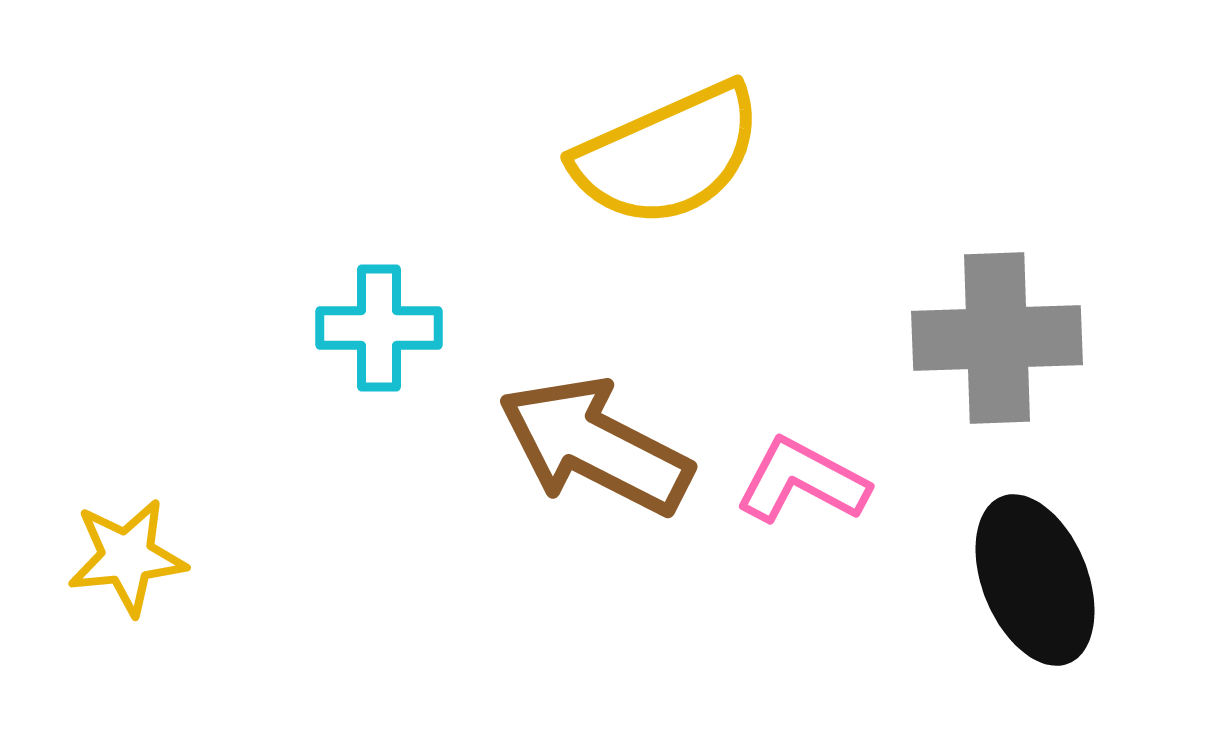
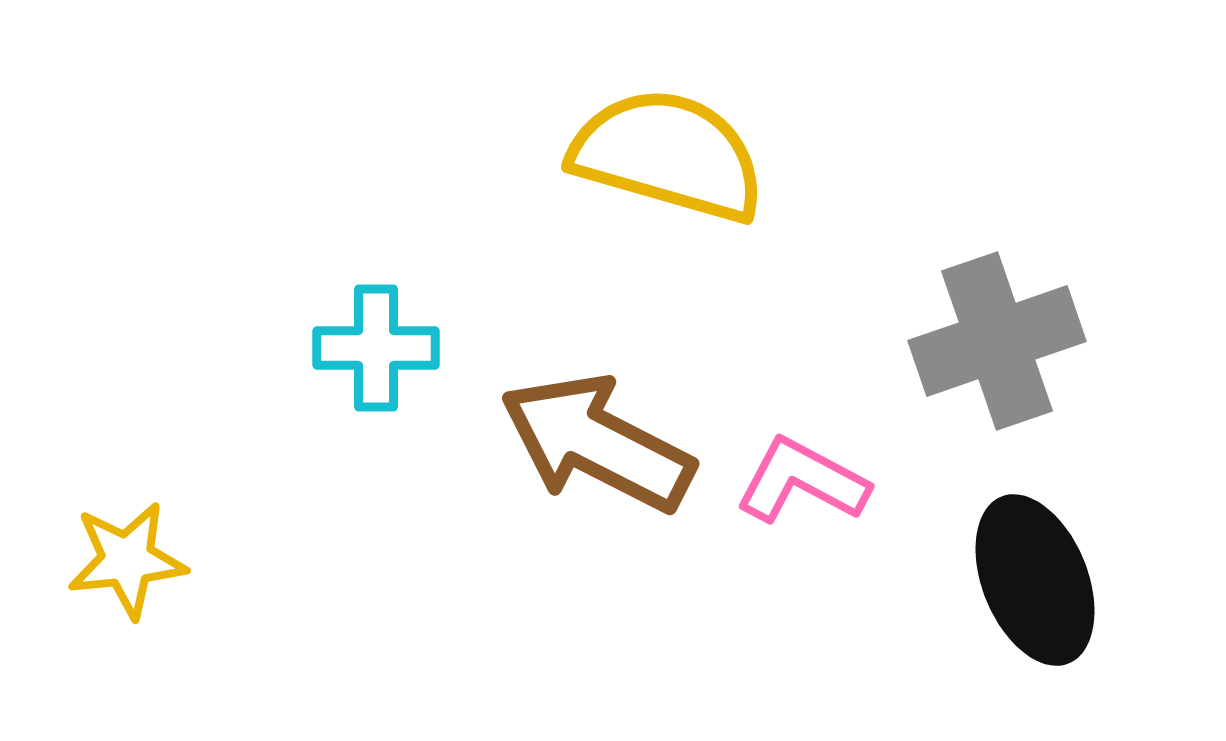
yellow semicircle: rotated 140 degrees counterclockwise
cyan cross: moved 3 px left, 20 px down
gray cross: moved 3 px down; rotated 17 degrees counterclockwise
brown arrow: moved 2 px right, 3 px up
yellow star: moved 3 px down
